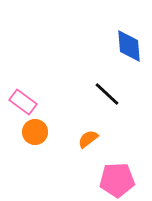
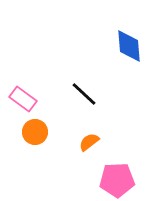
black line: moved 23 px left
pink rectangle: moved 3 px up
orange semicircle: moved 1 px right, 3 px down
